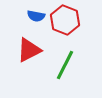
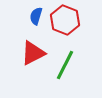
blue semicircle: rotated 96 degrees clockwise
red triangle: moved 4 px right, 3 px down
